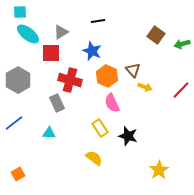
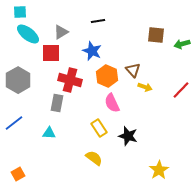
brown square: rotated 30 degrees counterclockwise
gray rectangle: rotated 36 degrees clockwise
yellow rectangle: moved 1 px left
